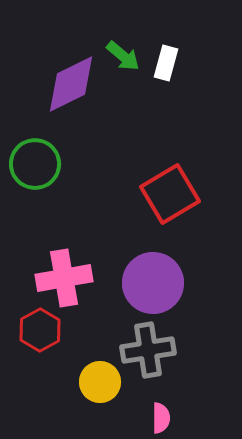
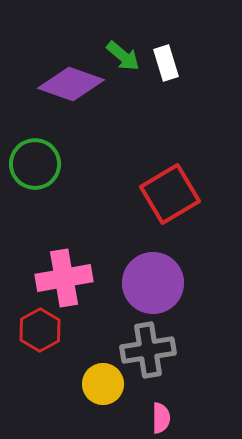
white rectangle: rotated 32 degrees counterclockwise
purple diamond: rotated 46 degrees clockwise
yellow circle: moved 3 px right, 2 px down
